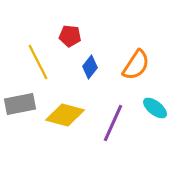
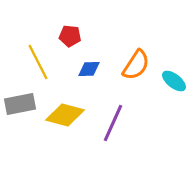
blue diamond: moved 1 px left, 2 px down; rotated 50 degrees clockwise
cyan ellipse: moved 19 px right, 27 px up
